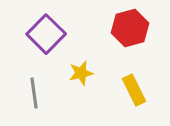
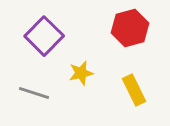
purple square: moved 2 px left, 2 px down
gray line: rotated 64 degrees counterclockwise
